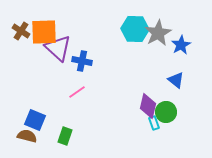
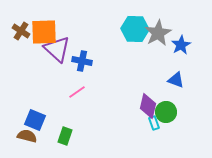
purple triangle: moved 1 px left, 1 px down
blue triangle: rotated 18 degrees counterclockwise
